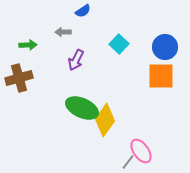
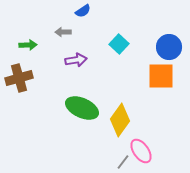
blue circle: moved 4 px right
purple arrow: rotated 125 degrees counterclockwise
yellow diamond: moved 15 px right
gray line: moved 5 px left
